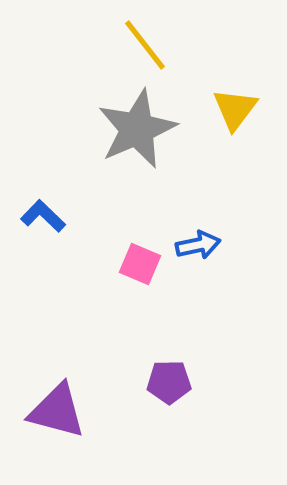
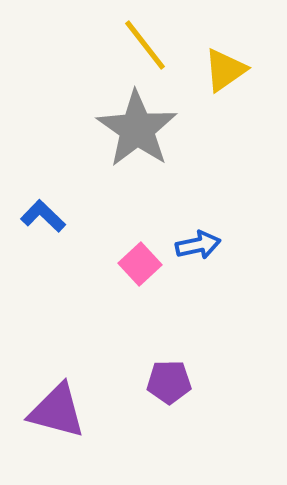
yellow triangle: moved 10 px left, 39 px up; rotated 18 degrees clockwise
gray star: rotated 14 degrees counterclockwise
pink square: rotated 24 degrees clockwise
